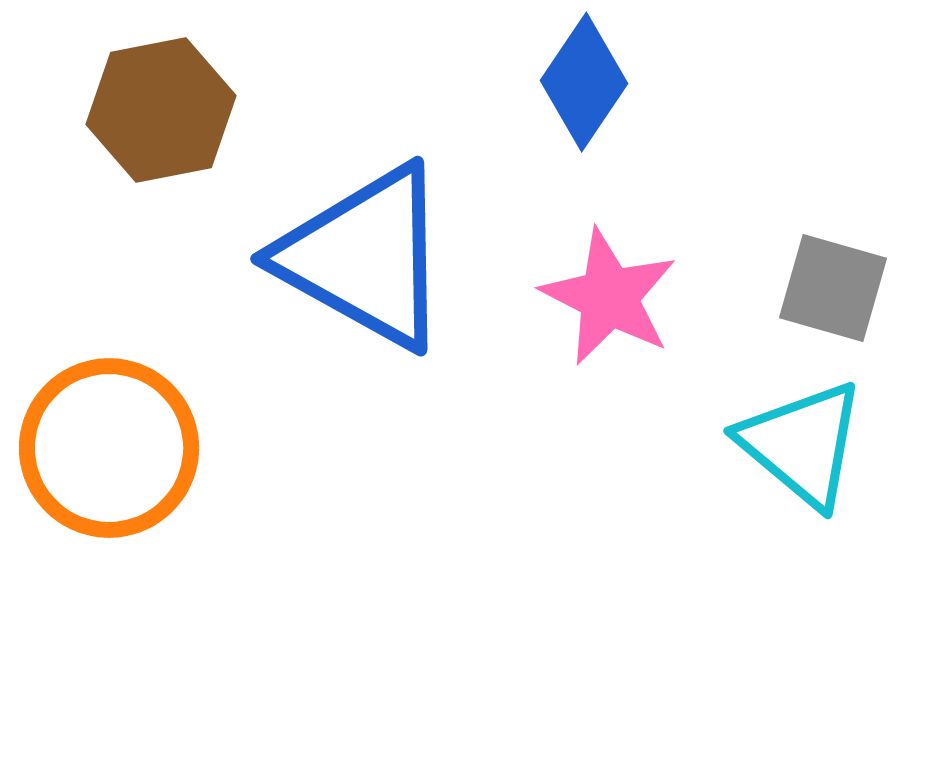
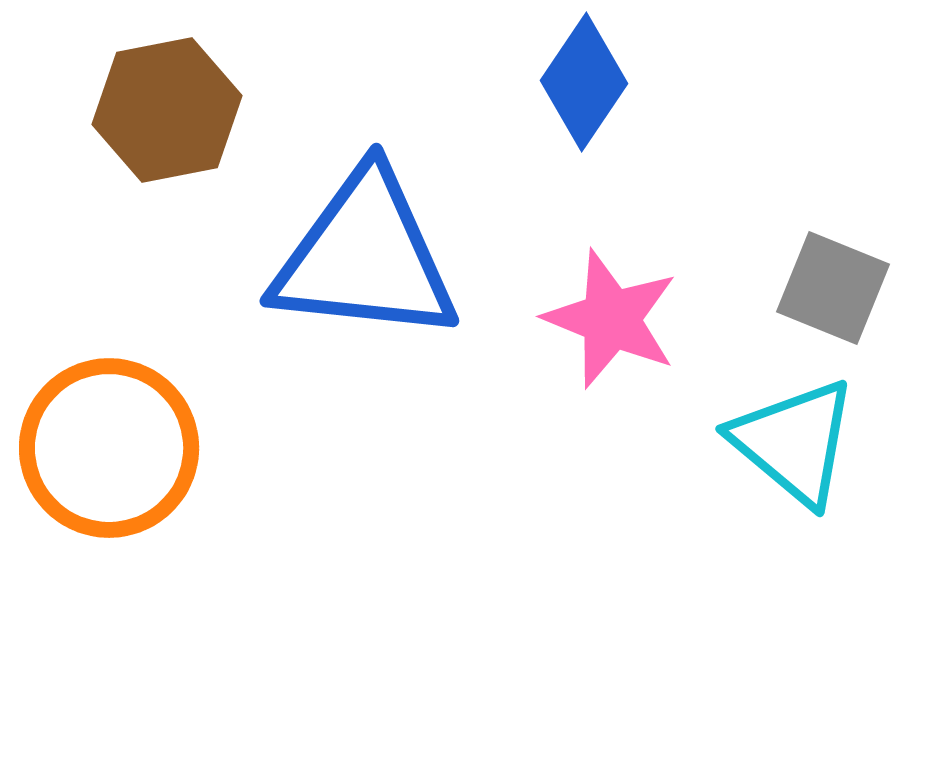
brown hexagon: moved 6 px right
blue triangle: rotated 23 degrees counterclockwise
gray square: rotated 6 degrees clockwise
pink star: moved 2 px right, 22 px down; rotated 5 degrees counterclockwise
cyan triangle: moved 8 px left, 2 px up
